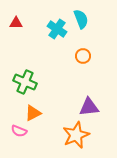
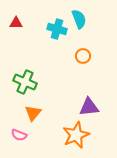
cyan semicircle: moved 2 px left
cyan cross: rotated 18 degrees counterclockwise
orange triangle: rotated 24 degrees counterclockwise
pink semicircle: moved 4 px down
